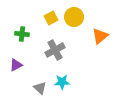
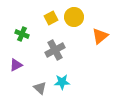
green cross: rotated 16 degrees clockwise
